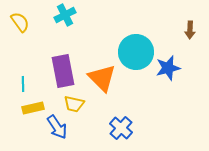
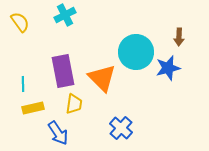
brown arrow: moved 11 px left, 7 px down
yellow trapezoid: rotated 95 degrees counterclockwise
blue arrow: moved 1 px right, 6 px down
